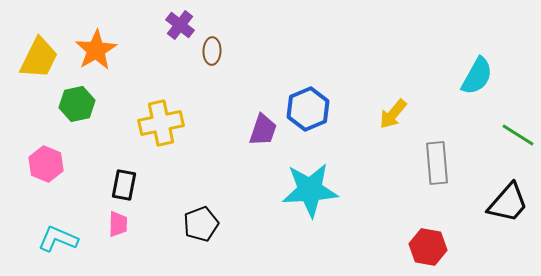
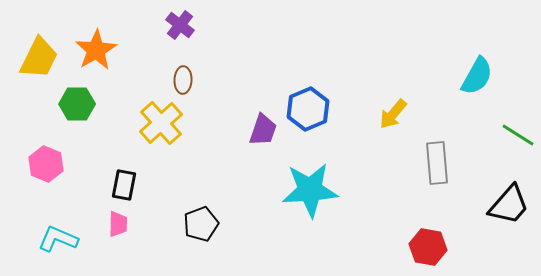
brown ellipse: moved 29 px left, 29 px down
green hexagon: rotated 12 degrees clockwise
yellow cross: rotated 30 degrees counterclockwise
black trapezoid: moved 1 px right, 2 px down
